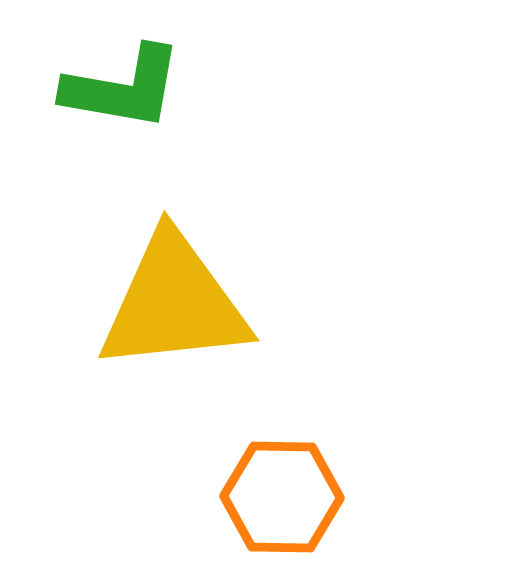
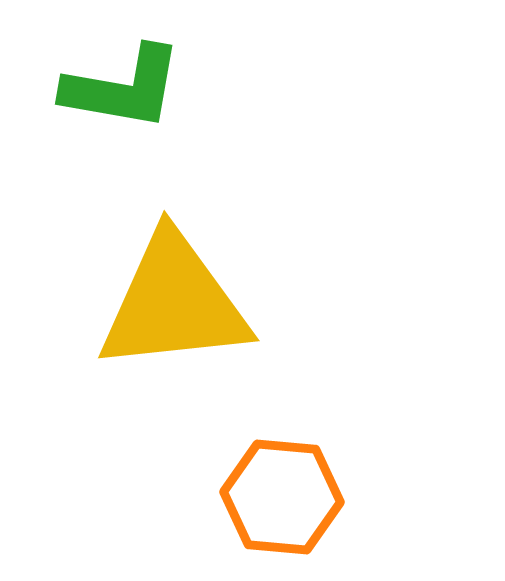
orange hexagon: rotated 4 degrees clockwise
